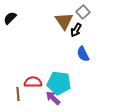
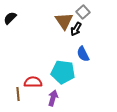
black arrow: moved 1 px up
cyan pentagon: moved 4 px right, 11 px up
purple arrow: rotated 63 degrees clockwise
